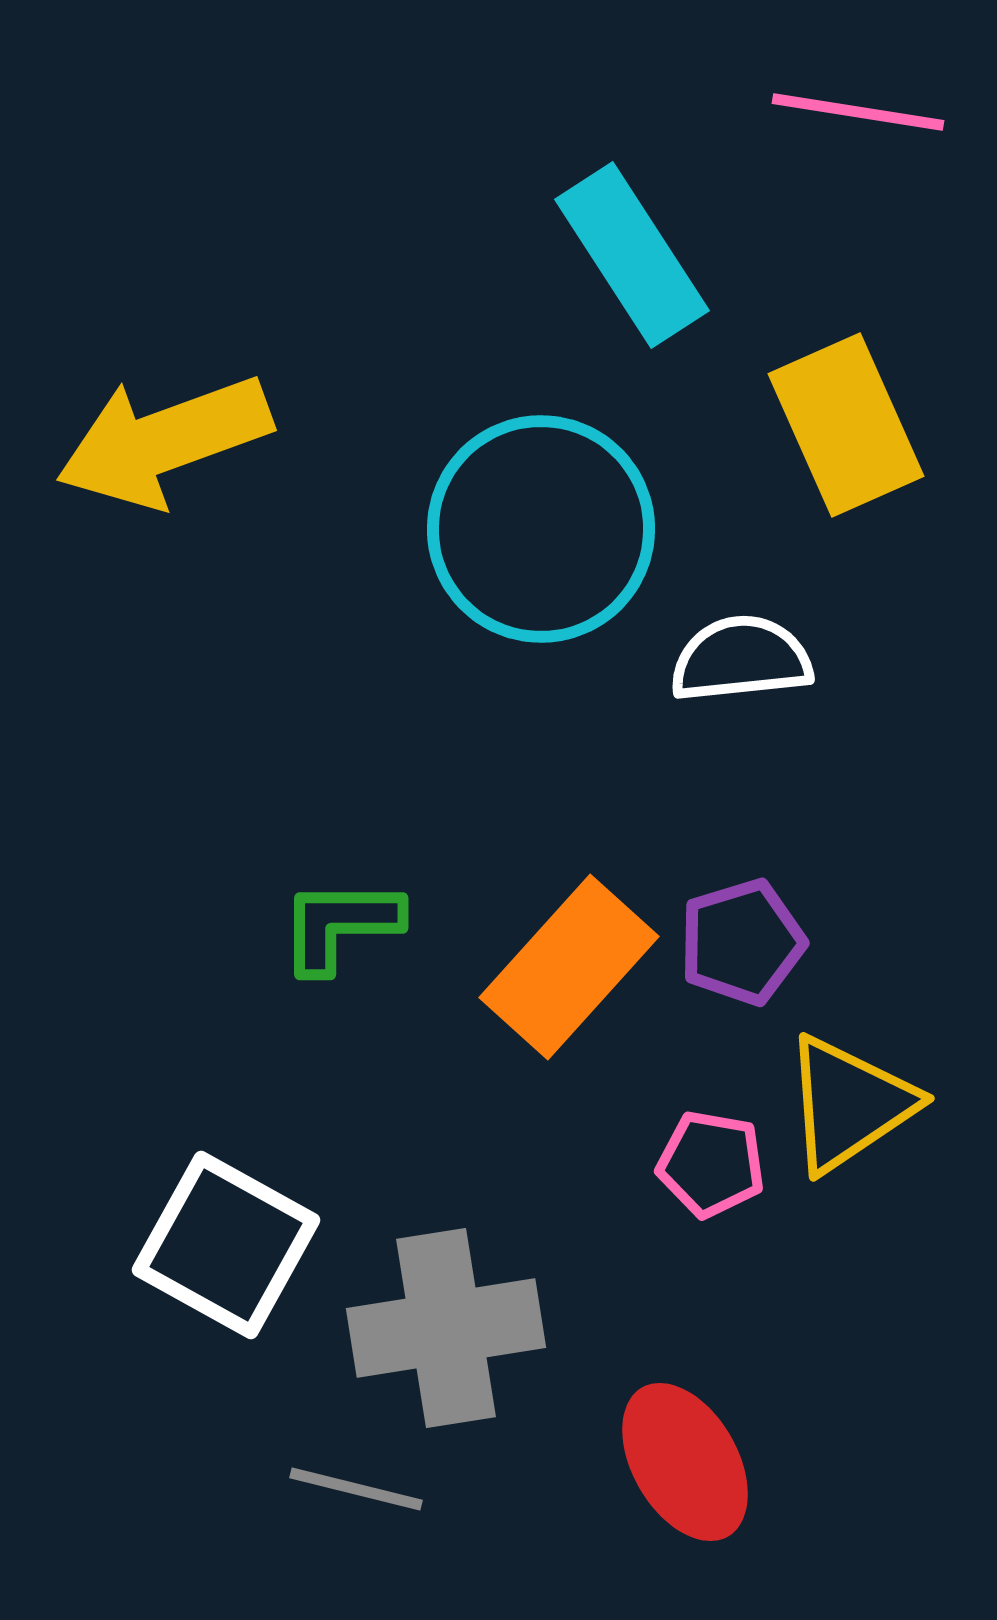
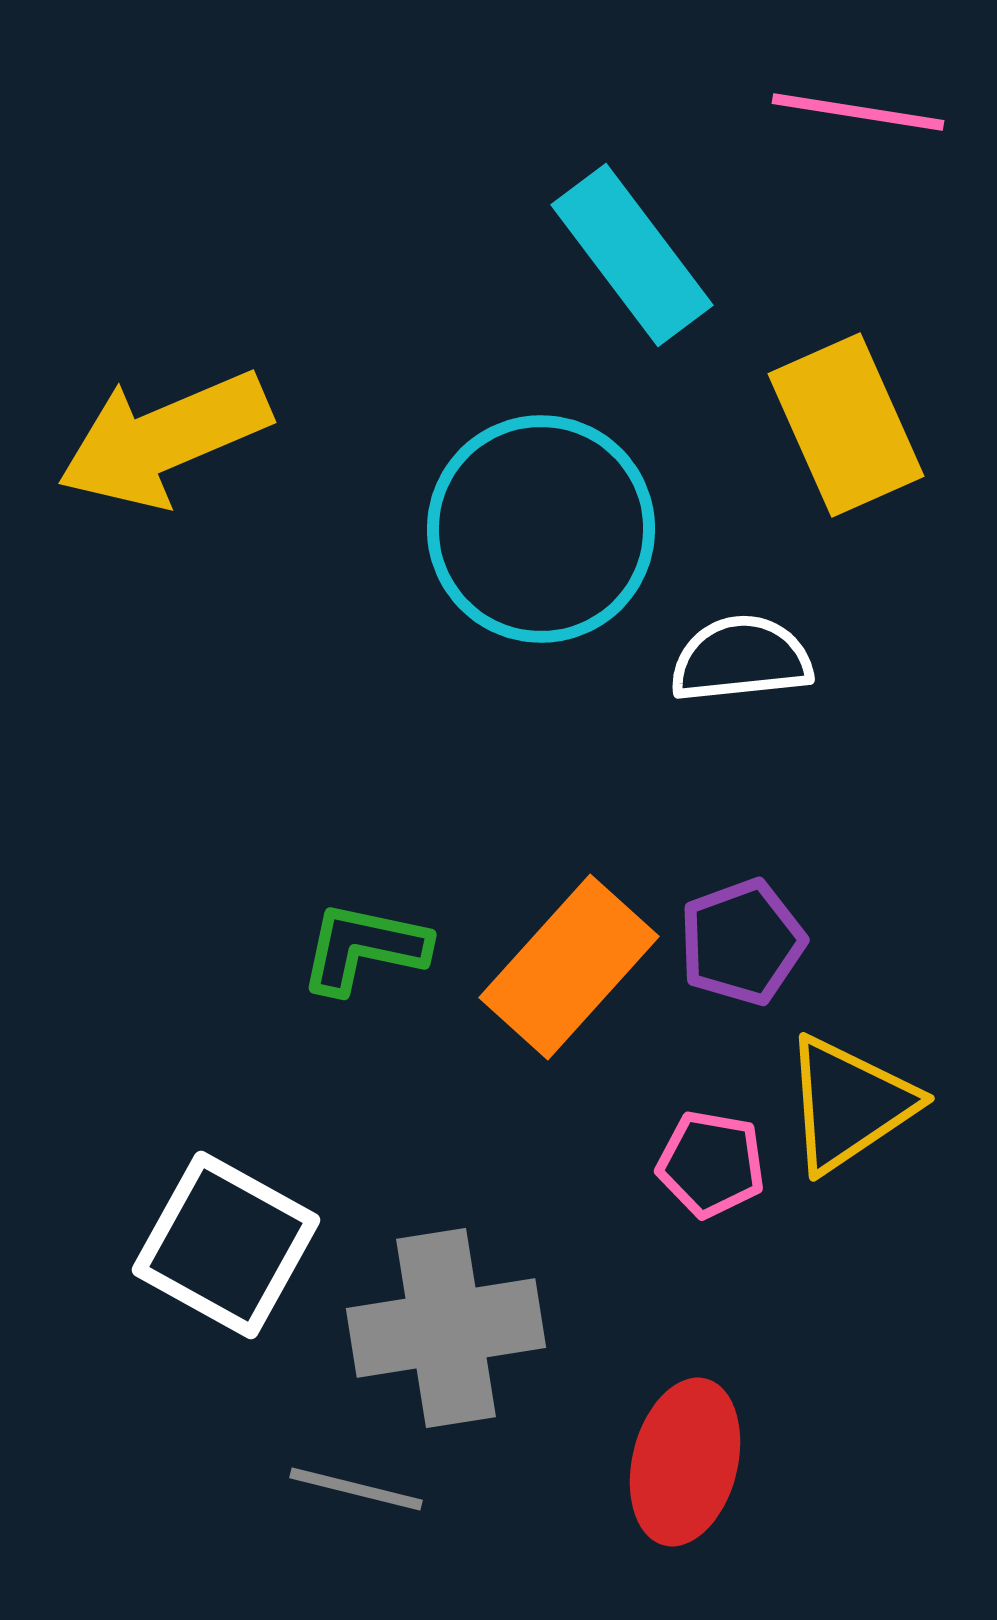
cyan rectangle: rotated 4 degrees counterclockwise
yellow arrow: moved 2 px up; rotated 3 degrees counterclockwise
green L-shape: moved 24 px right, 23 px down; rotated 12 degrees clockwise
purple pentagon: rotated 3 degrees counterclockwise
red ellipse: rotated 44 degrees clockwise
